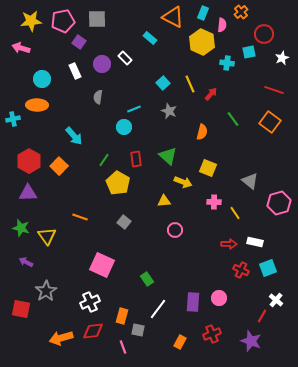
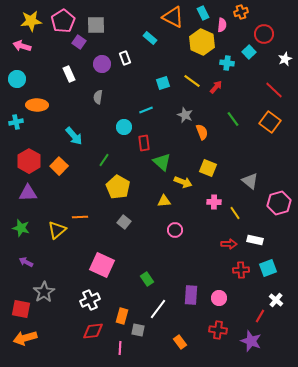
orange cross at (241, 12): rotated 24 degrees clockwise
cyan rectangle at (203, 13): rotated 48 degrees counterclockwise
gray square at (97, 19): moved 1 px left, 6 px down
pink pentagon at (63, 21): rotated 20 degrees counterclockwise
pink arrow at (21, 48): moved 1 px right, 2 px up
cyan square at (249, 52): rotated 32 degrees counterclockwise
white rectangle at (125, 58): rotated 24 degrees clockwise
white star at (282, 58): moved 3 px right, 1 px down
white rectangle at (75, 71): moved 6 px left, 3 px down
cyan circle at (42, 79): moved 25 px left
cyan square at (163, 83): rotated 24 degrees clockwise
yellow line at (190, 84): moved 2 px right, 3 px up; rotated 30 degrees counterclockwise
red line at (274, 90): rotated 24 degrees clockwise
red arrow at (211, 94): moved 5 px right, 7 px up
cyan line at (134, 109): moved 12 px right, 1 px down
gray star at (169, 111): moved 16 px right, 4 px down
cyan cross at (13, 119): moved 3 px right, 3 px down
orange semicircle at (202, 132): rotated 35 degrees counterclockwise
green triangle at (168, 156): moved 6 px left, 6 px down
red rectangle at (136, 159): moved 8 px right, 16 px up
yellow pentagon at (118, 183): moved 4 px down
orange line at (80, 217): rotated 21 degrees counterclockwise
yellow triangle at (47, 236): moved 10 px right, 6 px up; rotated 24 degrees clockwise
white rectangle at (255, 242): moved 2 px up
red cross at (241, 270): rotated 28 degrees counterclockwise
gray star at (46, 291): moved 2 px left, 1 px down
white cross at (90, 302): moved 2 px up
purple rectangle at (193, 302): moved 2 px left, 7 px up
red line at (262, 316): moved 2 px left
red cross at (212, 334): moved 6 px right, 4 px up; rotated 30 degrees clockwise
orange arrow at (61, 338): moved 36 px left
orange rectangle at (180, 342): rotated 64 degrees counterclockwise
pink line at (123, 347): moved 3 px left, 1 px down; rotated 24 degrees clockwise
